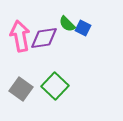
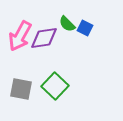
blue square: moved 2 px right
pink arrow: rotated 140 degrees counterclockwise
gray square: rotated 25 degrees counterclockwise
